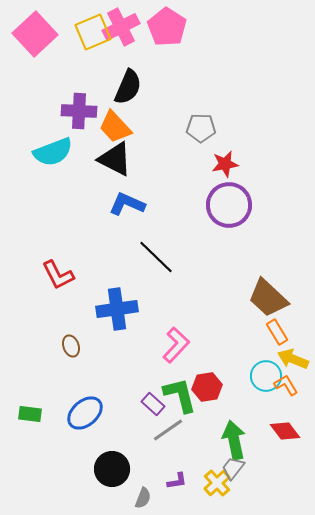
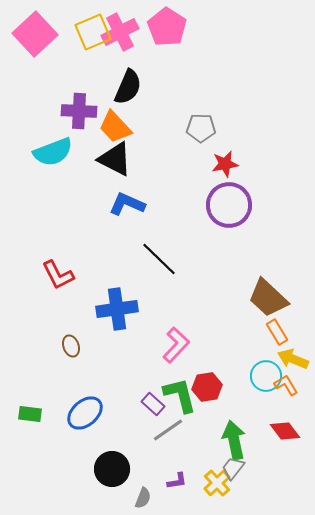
pink cross: moved 1 px left, 5 px down
black line: moved 3 px right, 2 px down
